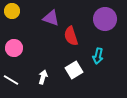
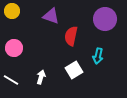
purple triangle: moved 2 px up
red semicircle: rotated 30 degrees clockwise
white arrow: moved 2 px left
